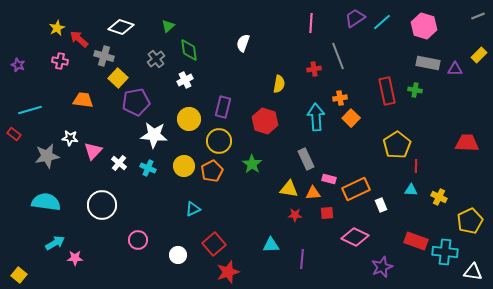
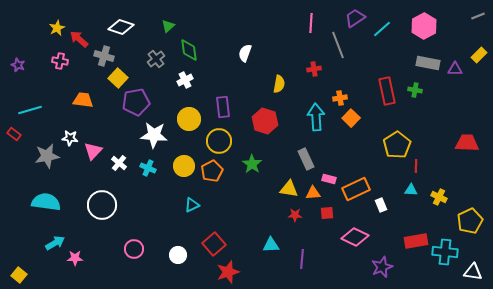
cyan line at (382, 22): moved 7 px down
pink hexagon at (424, 26): rotated 15 degrees clockwise
white semicircle at (243, 43): moved 2 px right, 10 px down
gray line at (338, 56): moved 11 px up
purple rectangle at (223, 107): rotated 20 degrees counterclockwise
cyan triangle at (193, 209): moved 1 px left, 4 px up
pink circle at (138, 240): moved 4 px left, 9 px down
red rectangle at (416, 241): rotated 30 degrees counterclockwise
